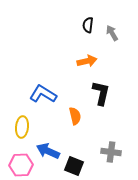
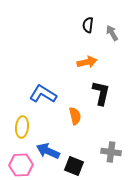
orange arrow: moved 1 px down
